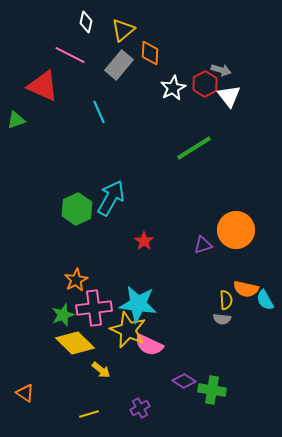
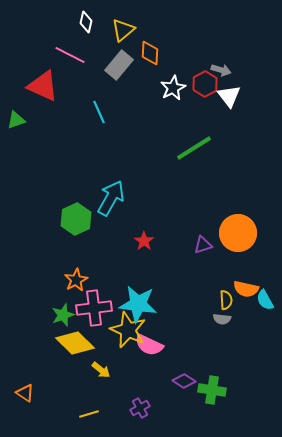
green hexagon: moved 1 px left, 10 px down
orange circle: moved 2 px right, 3 px down
